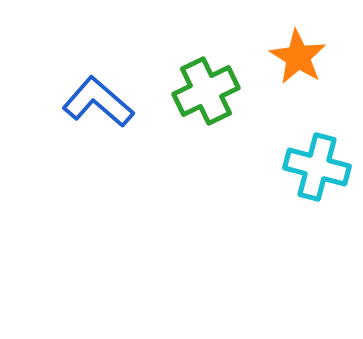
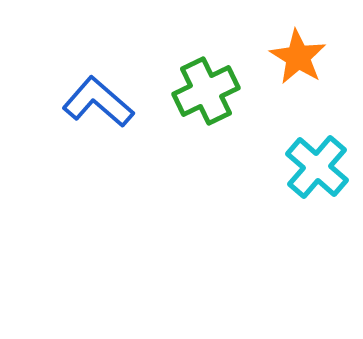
cyan cross: rotated 26 degrees clockwise
